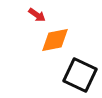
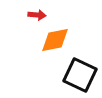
red arrow: rotated 30 degrees counterclockwise
